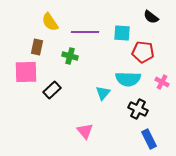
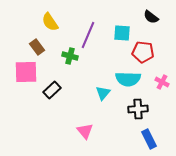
purple line: moved 3 px right, 3 px down; rotated 68 degrees counterclockwise
brown rectangle: rotated 49 degrees counterclockwise
black cross: rotated 30 degrees counterclockwise
